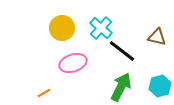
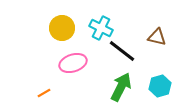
cyan cross: rotated 15 degrees counterclockwise
